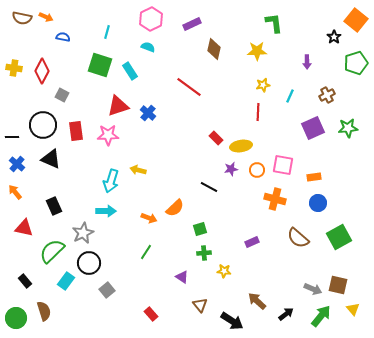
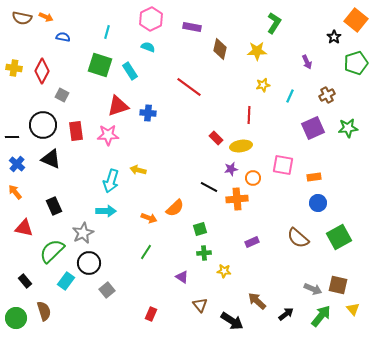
green L-shape at (274, 23): rotated 40 degrees clockwise
purple rectangle at (192, 24): moved 3 px down; rotated 36 degrees clockwise
brown diamond at (214, 49): moved 6 px right
purple arrow at (307, 62): rotated 24 degrees counterclockwise
red line at (258, 112): moved 9 px left, 3 px down
blue cross at (148, 113): rotated 35 degrees counterclockwise
orange circle at (257, 170): moved 4 px left, 8 px down
orange cross at (275, 199): moved 38 px left; rotated 20 degrees counterclockwise
red rectangle at (151, 314): rotated 64 degrees clockwise
